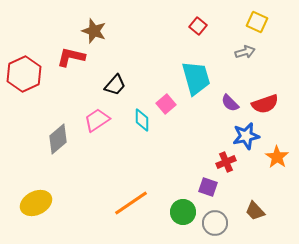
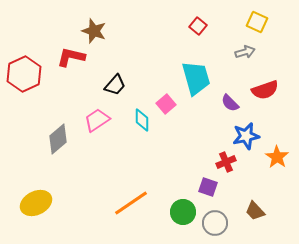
red semicircle: moved 14 px up
